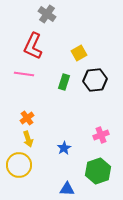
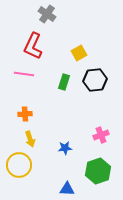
orange cross: moved 2 px left, 4 px up; rotated 32 degrees clockwise
yellow arrow: moved 2 px right
blue star: moved 1 px right; rotated 24 degrees clockwise
